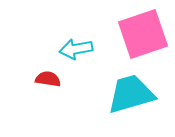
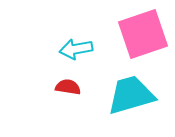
red semicircle: moved 20 px right, 8 px down
cyan trapezoid: moved 1 px down
